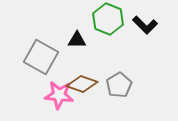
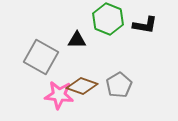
black L-shape: rotated 35 degrees counterclockwise
brown diamond: moved 2 px down
